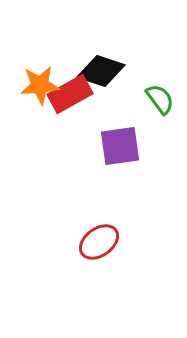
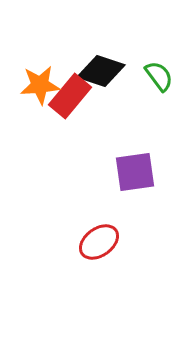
red rectangle: moved 2 px down; rotated 21 degrees counterclockwise
green semicircle: moved 1 px left, 23 px up
purple square: moved 15 px right, 26 px down
